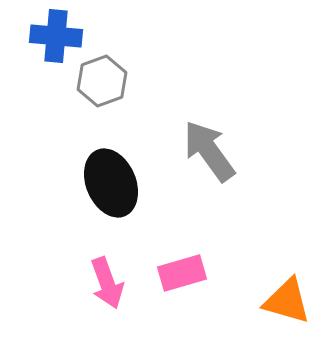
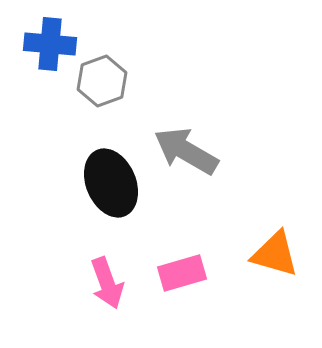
blue cross: moved 6 px left, 8 px down
gray arrow: moved 23 px left; rotated 24 degrees counterclockwise
orange triangle: moved 12 px left, 47 px up
